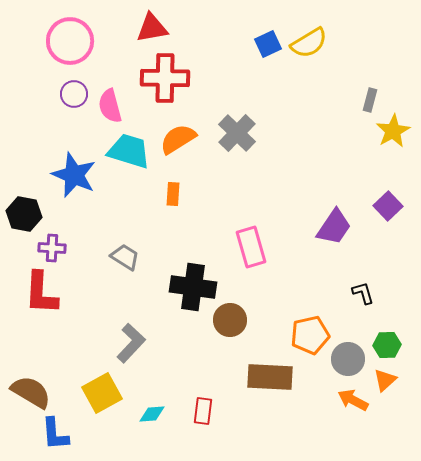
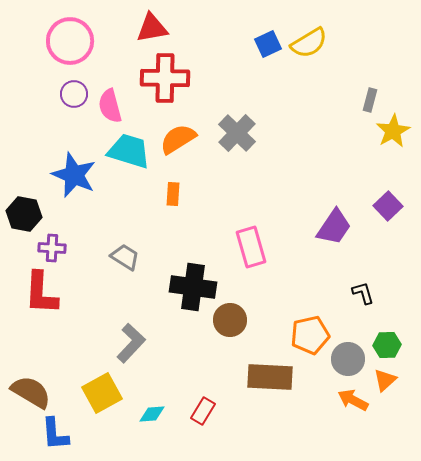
red rectangle: rotated 24 degrees clockwise
